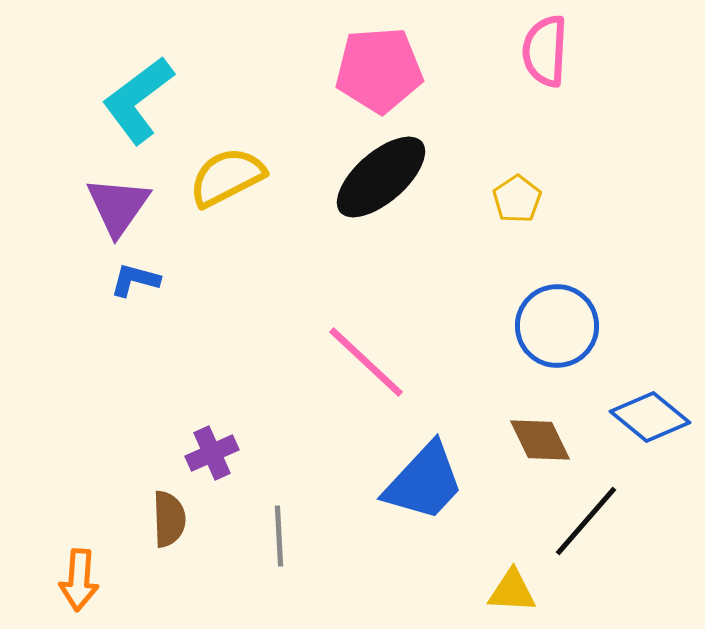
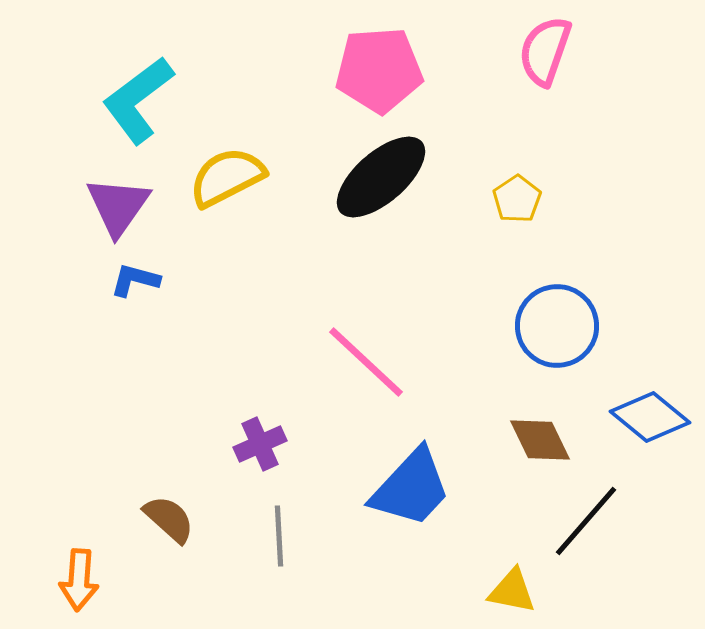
pink semicircle: rotated 16 degrees clockwise
purple cross: moved 48 px right, 9 px up
blue trapezoid: moved 13 px left, 6 px down
brown semicircle: rotated 46 degrees counterclockwise
yellow triangle: rotated 8 degrees clockwise
